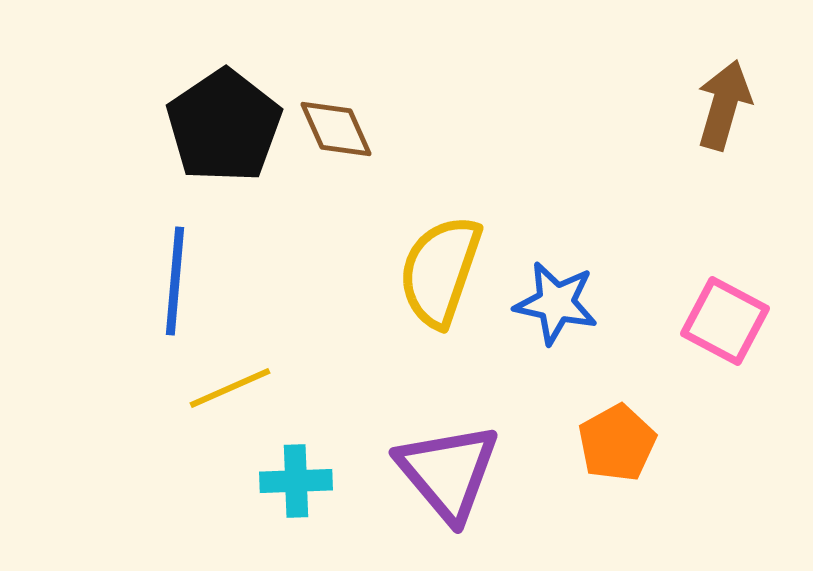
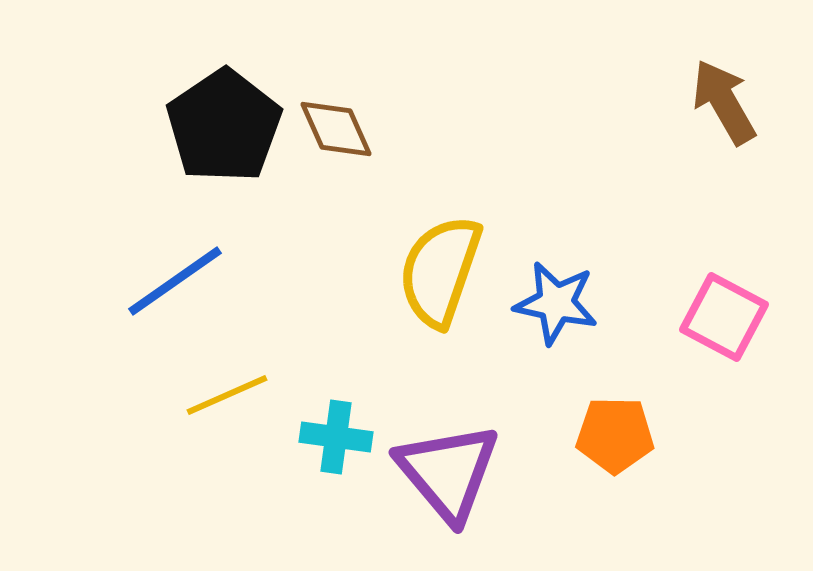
brown arrow: moved 3 px up; rotated 46 degrees counterclockwise
blue line: rotated 50 degrees clockwise
pink square: moved 1 px left, 4 px up
yellow line: moved 3 px left, 7 px down
orange pentagon: moved 2 px left, 8 px up; rotated 30 degrees clockwise
cyan cross: moved 40 px right, 44 px up; rotated 10 degrees clockwise
